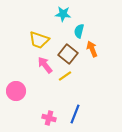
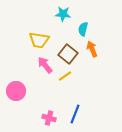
cyan semicircle: moved 4 px right, 2 px up
yellow trapezoid: rotated 10 degrees counterclockwise
